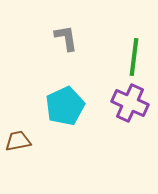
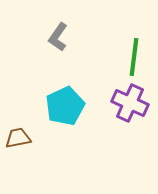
gray L-shape: moved 8 px left, 1 px up; rotated 136 degrees counterclockwise
brown trapezoid: moved 3 px up
